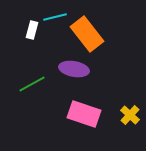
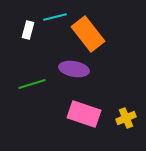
white rectangle: moved 4 px left
orange rectangle: moved 1 px right
green line: rotated 12 degrees clockwise
yellow cross: moved 4 px left, 3 px down; rotated 24 degrees clockwise
